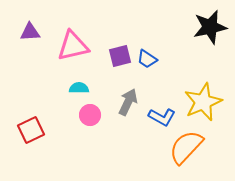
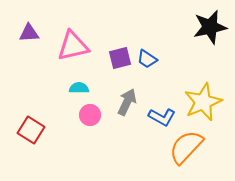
purple triangle: moved 1 px left, 1 px down
purple square: moved 2 px down
gray arrow: moved 1 px left
red square: rotated 32 degrees counterclockwise
